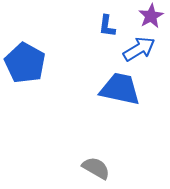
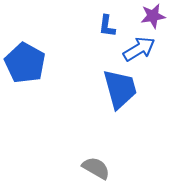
purple star: moved 2 px right; rotated 20 degrees clockwise
blue trapezoid: rotated 63 degrees clockwise
